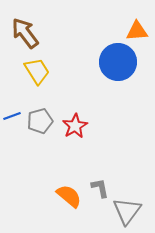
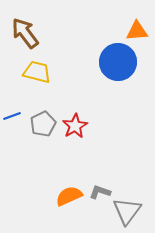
yellow trapezoid: moved 1 px down; rotated 44 degrees counterclockwise
gray pentagon: moved 3 px right, 3 px down; rotated 10 degrees counterclockwise
gray L-shape: moved 4 px down; rotated 60 degrees counterclockwise
orange semicircle: rotated 64 degrees counterclockwise
